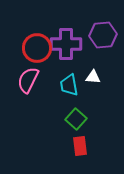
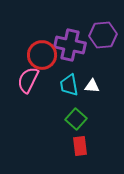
purple cross: moved 4 px right, 1 px down; rotated 12 degrees clockwise
red circle: moved 5 px right, 7 px down
white triangle: moved 1 px left, 9 px down
